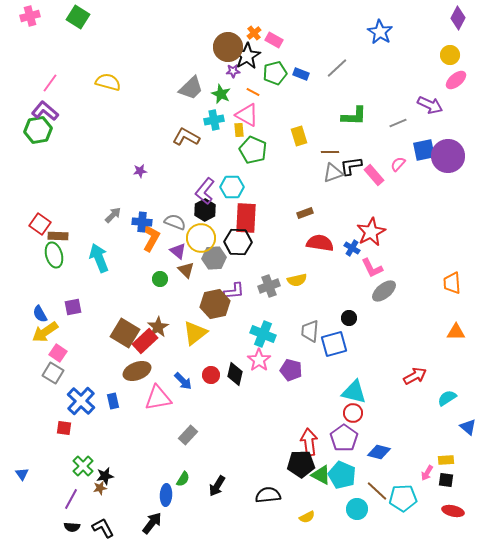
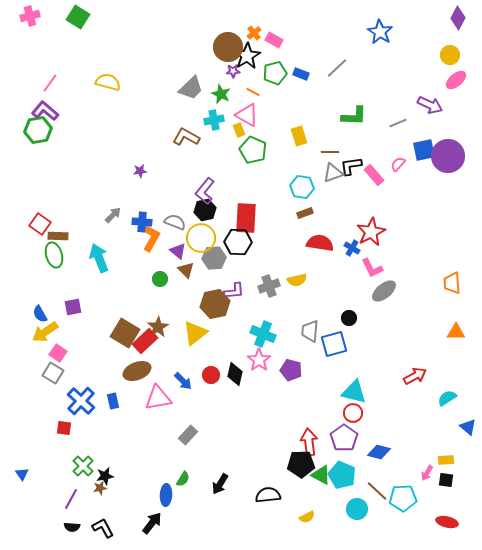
yellow rectangle at (239, 130): rotated 16 degrees counterclockwise
cyan hexagon at (232, 187): moved 70 px right; rotated 10 degrees clockwise
black hexagon at (205, 210): rotated 15 degrees clockwise
black arrow at (217, 486): moved 3 px right, 2 px up
red ellipse at (453, 511): moved 6 px left, 11 px down
